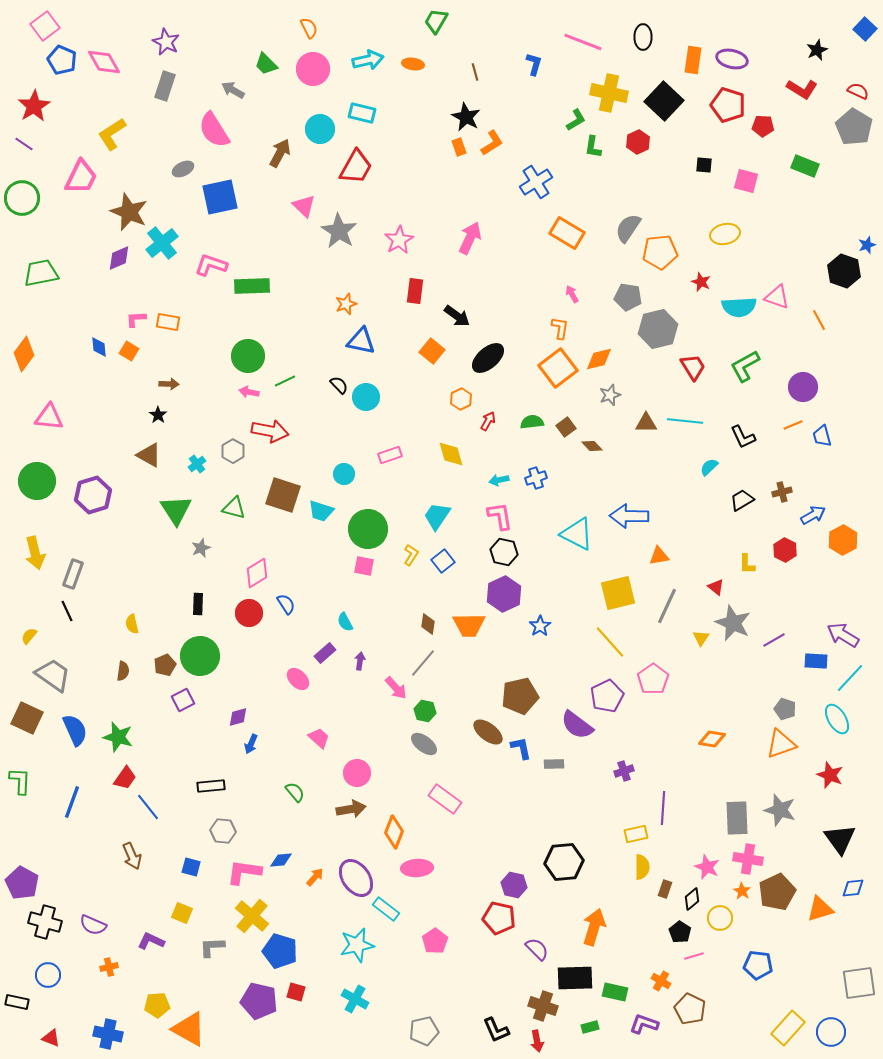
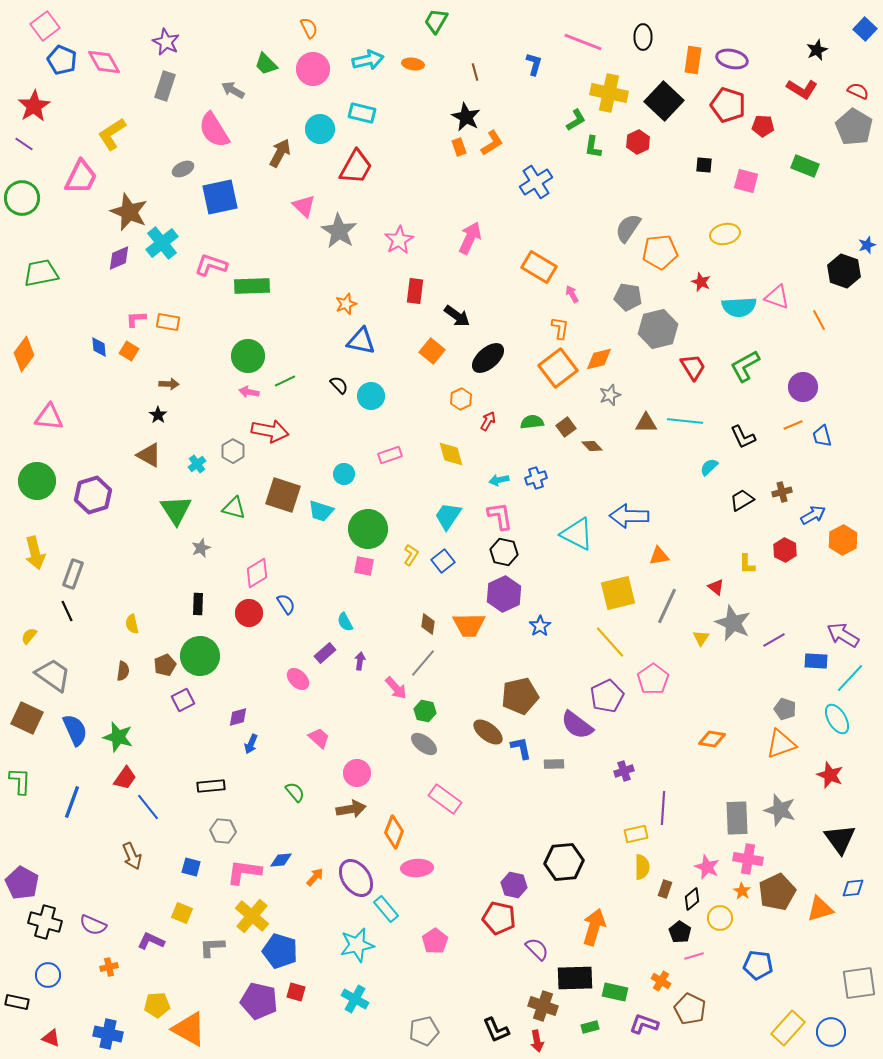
orange rectangle at (567, 233): moved 28 px left, 34 px down
cyan circle at (366, 397): moved 5 px right, 1 px up
cyan trapezoid at (437, 516): moved 11 px right
cyan rectangle at (386, 909): rotated 12 degrees clockwise
